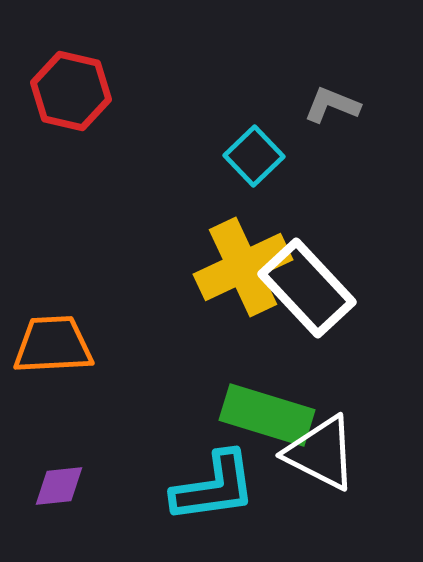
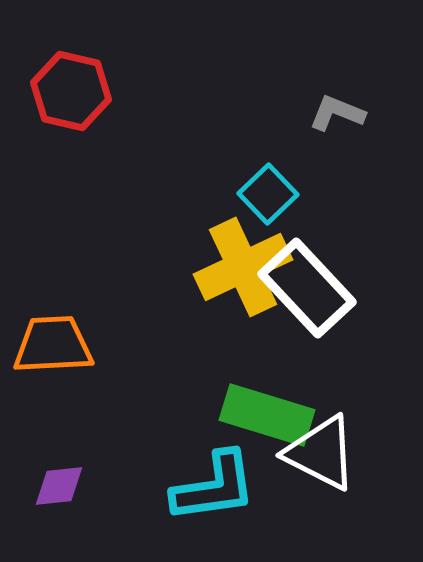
gray L-shape: moved 5 px right, 8 px down
cyan square: moved 14 px right, 38 px down
